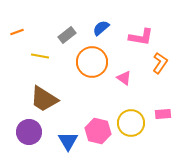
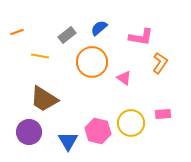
blue semicircle: moved 2 px left
